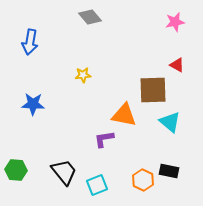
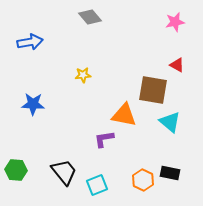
blue arrow: rotated 110 degrees counterclockwise
brown square: rotated 12 degrees clockwise
black rectangle: moved 1 px right, 2 px down
